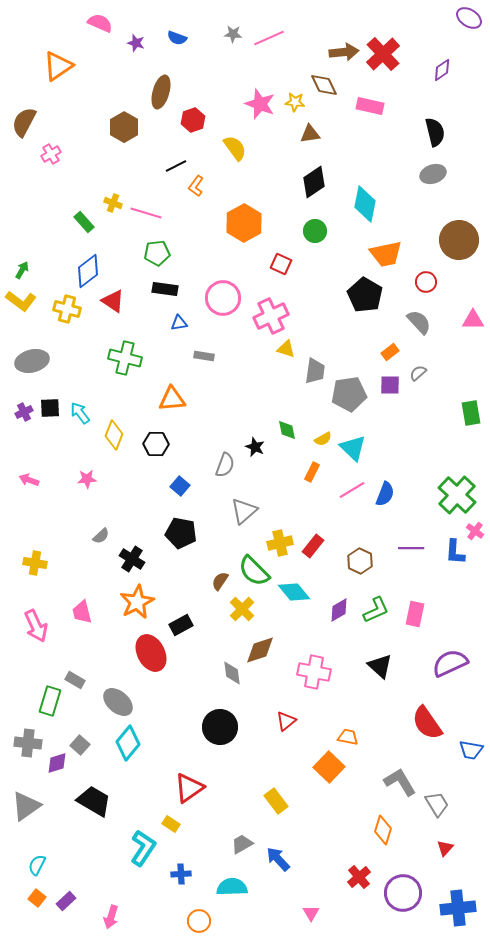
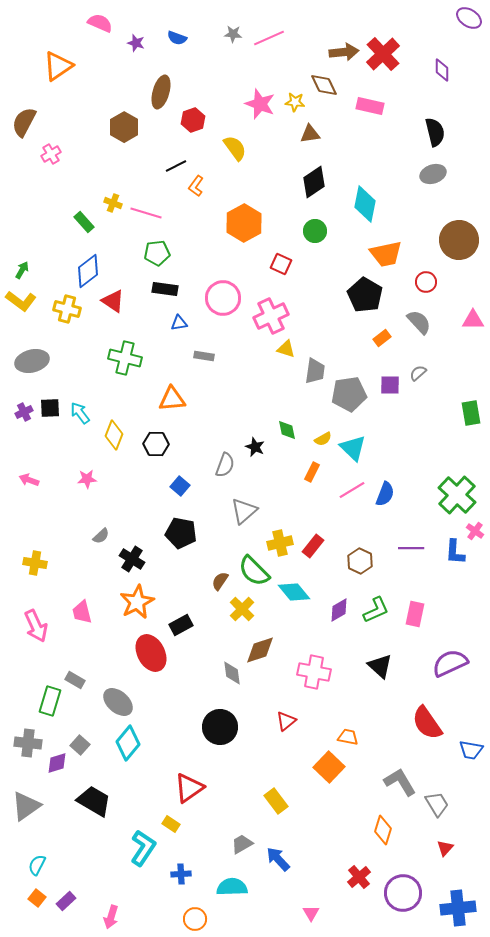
purple diamond at (442, 70): rotated 55 degrees counterclockwise
orange rectangle at (390, 352): moved 8 px left, 14 px up
orange circle at (199, 921): moved 4 px left, 2 px up
